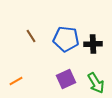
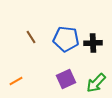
brown line: moved 1 px down
black cross: moved 1 px up
green arrow: rotated 75 degrees clockwise
